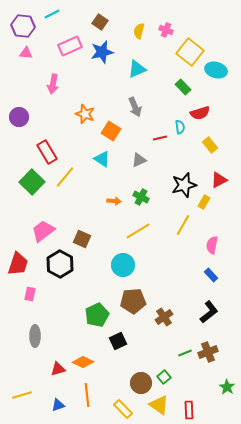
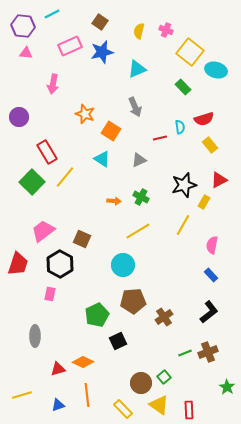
red semicircle at (200, 113): moved 4 px right, 6 px down
pink rectangle at (30, 294): moved 20 px right
